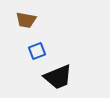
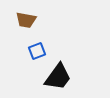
black trapezoid: rotated 32 degrees counterclockwise
